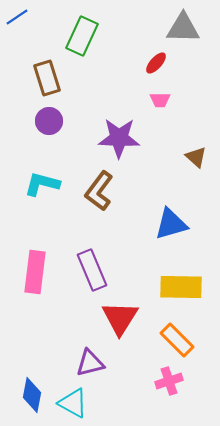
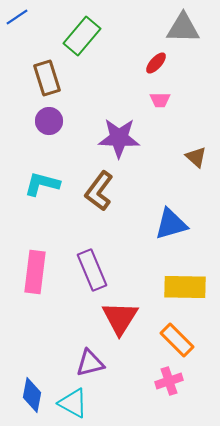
green rectangle: rotated 15 degrees clockwise
yellow rectangle: moved 4 px right
